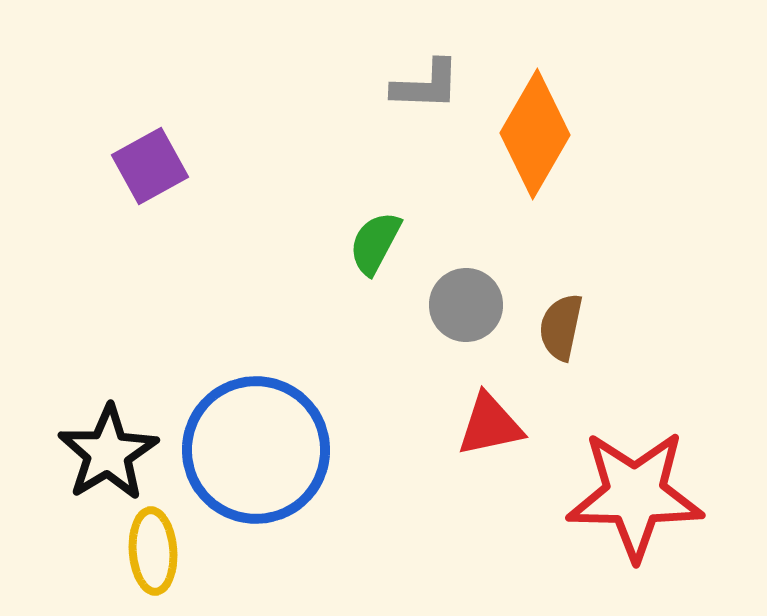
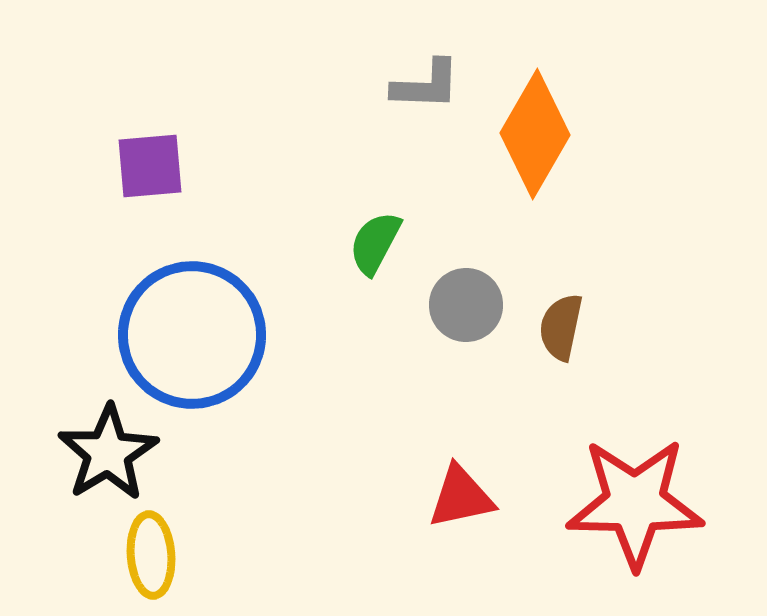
purple square: rotated 24 degrees clockwise
red triangle: moved 29 px left, 72 px down
blue circle: moved 64 px left, 115 px up
red star: moved 8 px down
yellow ellipse: moved 2 px left, 4 px down
